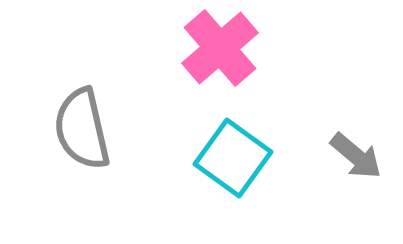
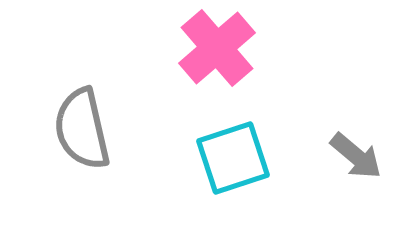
pink cross: moved 3 px left
cyan square: rotated 36 degrees clockwise
